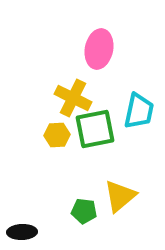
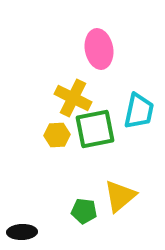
pink ellipse: rotated 21 degrees counterclockwise
